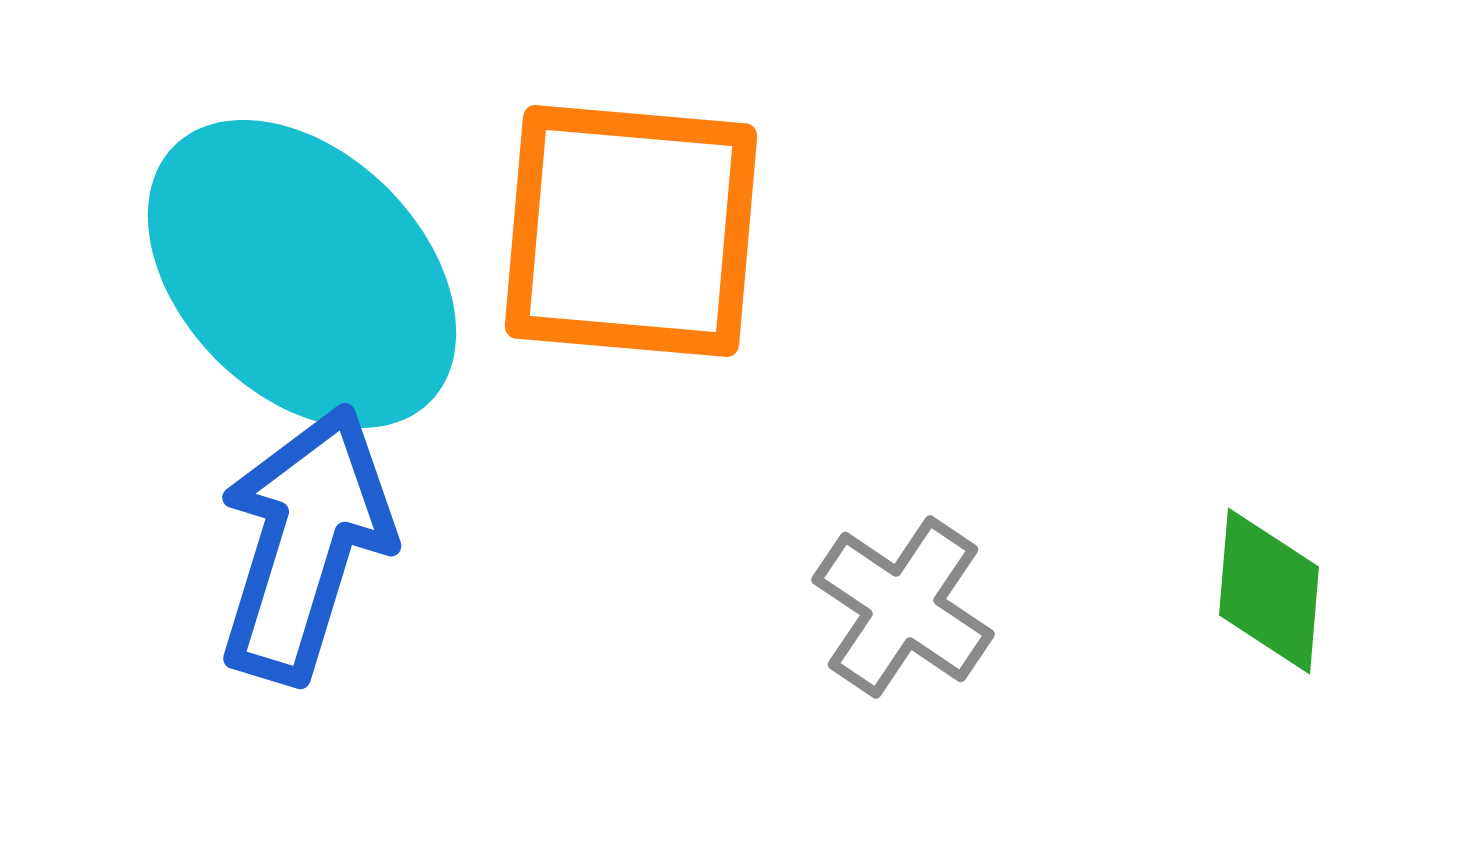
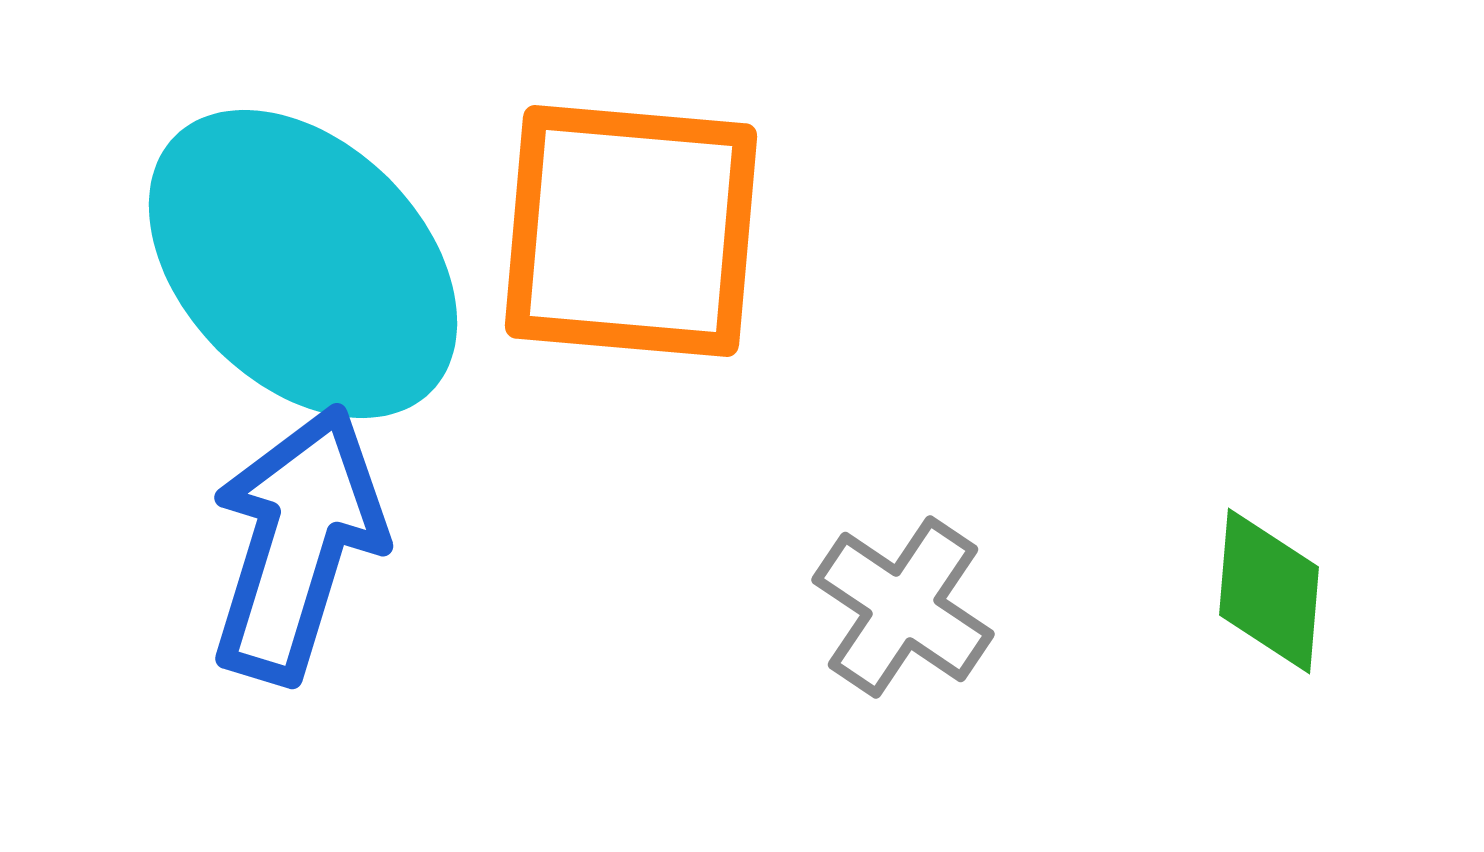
cyan ellipse: moved 1 px right, 10 px up
blue arrow: moved 8 px left
